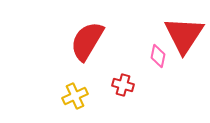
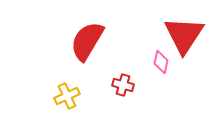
pink diamond: moved 3 px right, 6 px down
yellow cross: moved 8 px left
